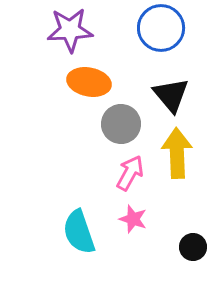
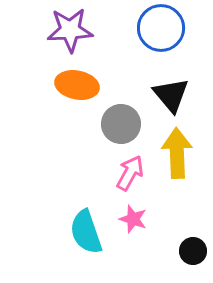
orange ellipse: moved 12 px left, 3 px down
cyan semicircle: moved 7 px right
black circle: moved 4 px down
